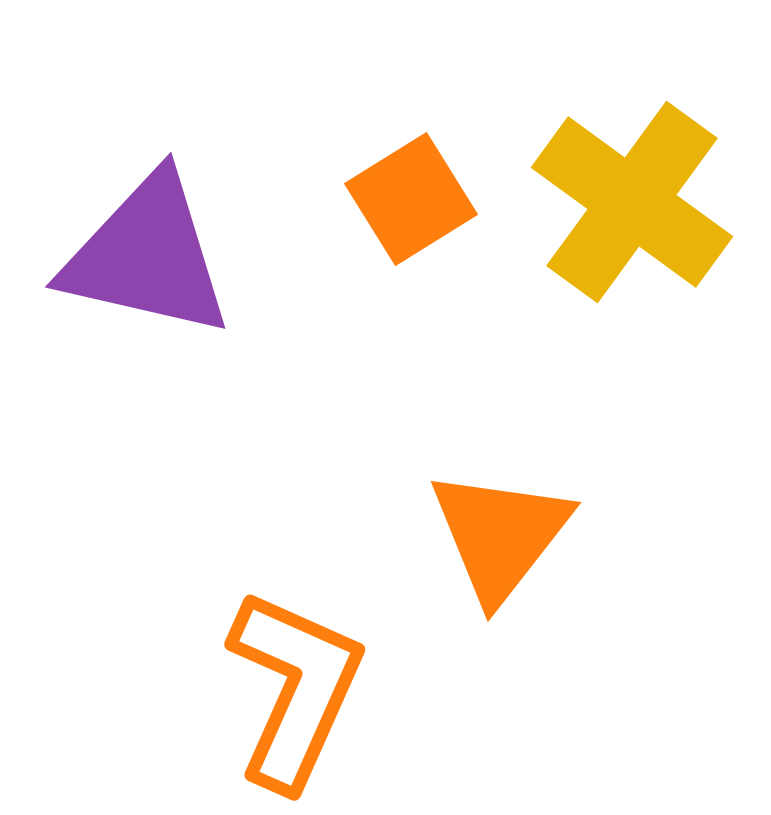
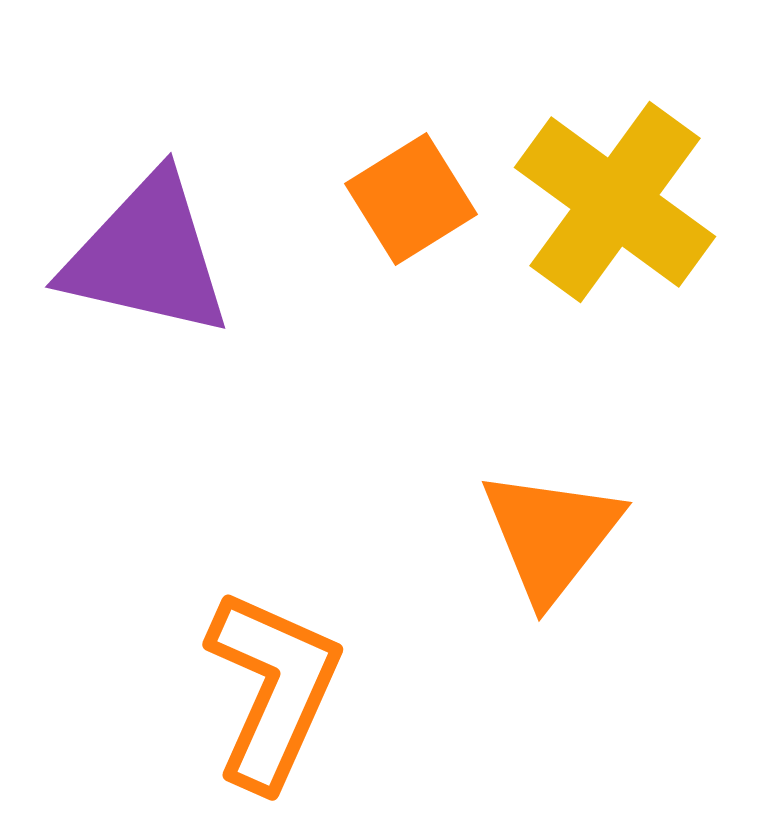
yellow cross: moved 17 px left
orange triangle: moved 51 px right
orange L-shape: moved 22 px left
